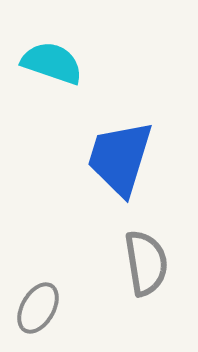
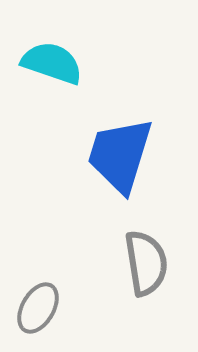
blue trapezoid: moved 3 px up
